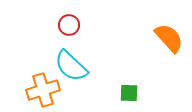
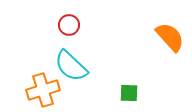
orange semicircle: moved 1 px right, 1 px up
